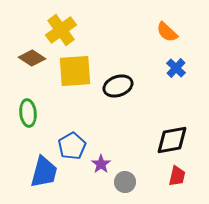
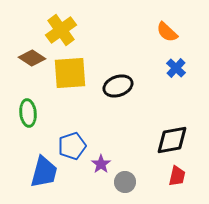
yellow square: moved 5 px left, 2 px down
blue pentagon: rotated 12 degrees clockwise
